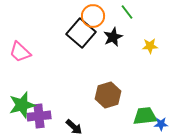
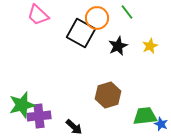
orange circle: moved 4 px right, 2 px down
black square: rotated 12 degrees counterclockwise
black star: moved 5 px right, 9 px down
yellow star: rotated 21 degrees counterclockwise
pink trapezoid: moved 18 px right, 37 px up
blue star: rotated 24 degrees clockwise
